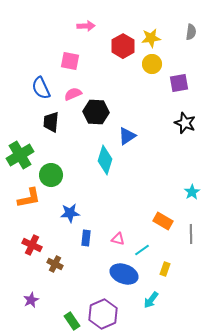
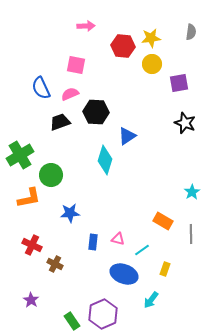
red hexagon: rotated 25 degrees counterclockwise
pink square: moved 6 px right, 4 px down
pink semicircle: moved 3 px left
black trapezoid: moved 9 px right; rotated 65 degrees clockwise
blue rectangle: moved 7 px right, 4 px down
purple star: rotated 14 degrees counterclockwise
